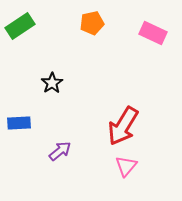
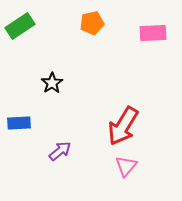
pink rectangle: rotated 28 degrees counterclockwise
